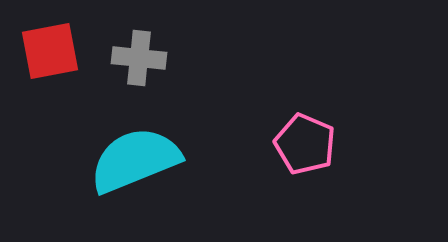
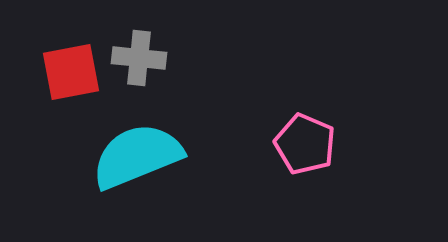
red square: moved 21 px right, 21 px down
cyan semicircle: moved 2 px right, 4 px up
